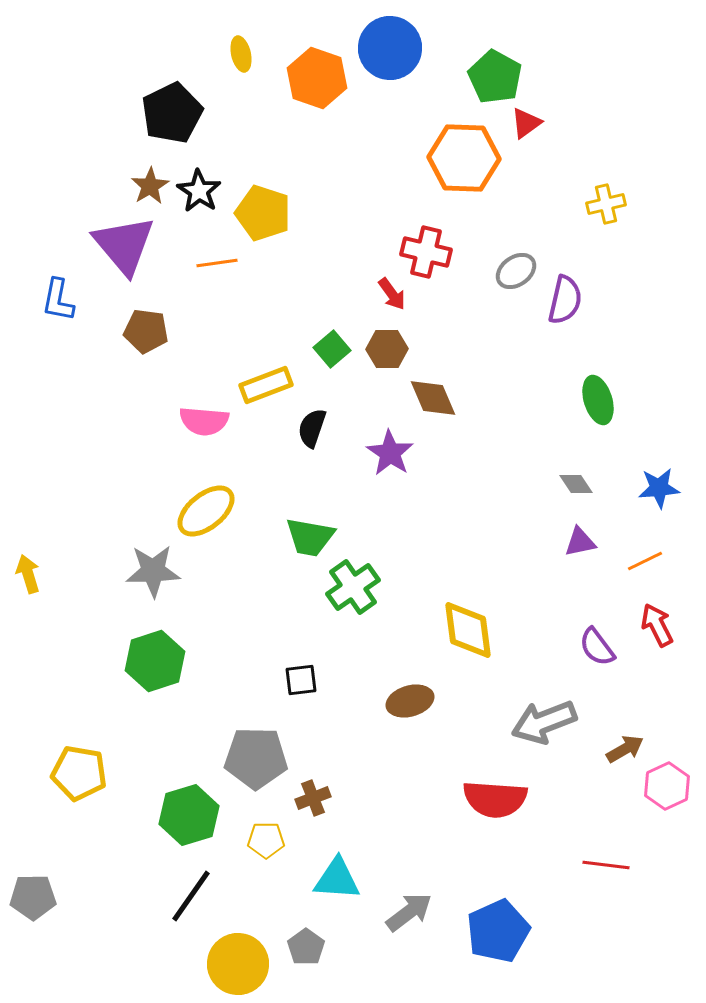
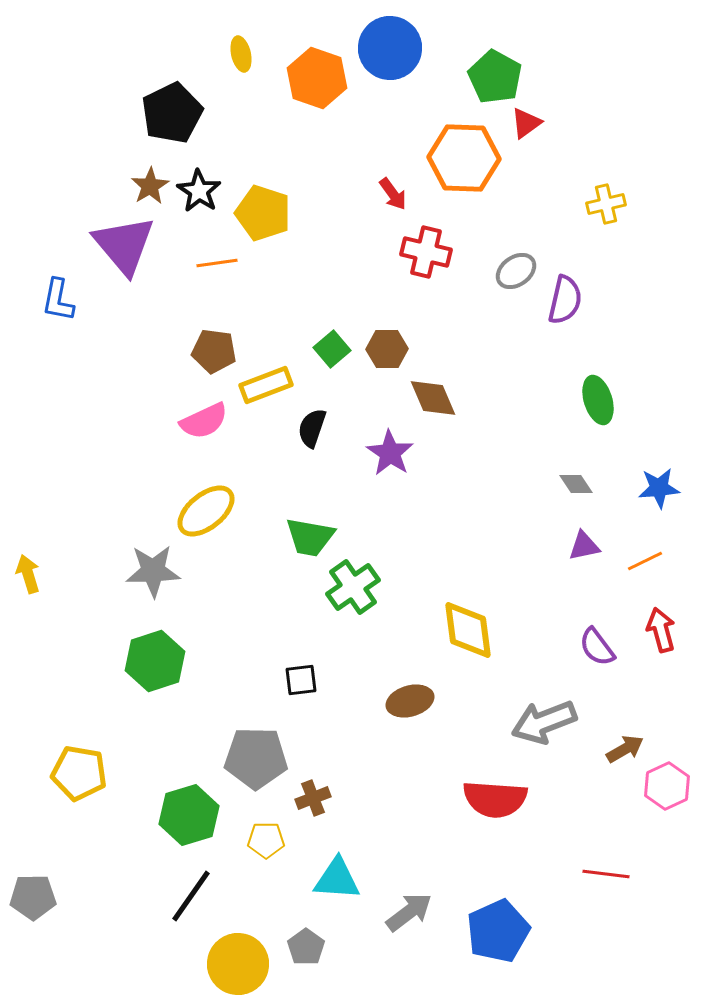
red arrow at (392, 294): moved 1 px right, 100 px up
brown pentagon at (146, 331): moved 68 px right, 20 px down
pink semicircle at (204, 421): rotated 30 degrees counterclockwise
purple triangle at (580, 542): moved 4 px right, 4 px down
red arrow at (657, 625): moved 4 px right, 5 px down; rotated 12 degrees clockwise
red line at (606, 865): moved 9 px down
